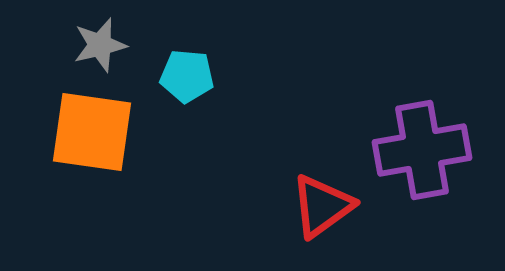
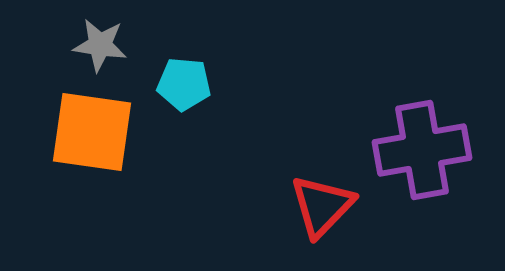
gray star: rotated 22 degrees clockwise
cyan pentagon: moved 3 px left, 8 px down
red triangle: rotated 10 degrees counterclockwise
